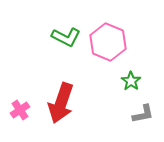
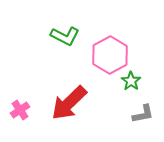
green L-shape: moved 1 px left, 1 px up
pink hexagon: moved 2 px right, 13 px down; rotated 9 degrees clockwise
red arrow: moved 8 px right; rotated 27 degrees clockwise
